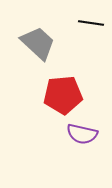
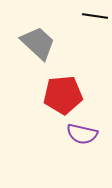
black line: moved 4 px right, 7 px up
